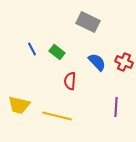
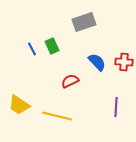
gray rectangle: moved 4 px left; rotated 45 degrees counterclockwise
green rectangle: moved 5 px left, 6 px up; rotated 28 degrees clockwise
red cross: rotated 18 degrees counterclockwise
red semicircle: rotated 60 degrees clockwise
yellow trapezoid: rotated 20 degrees clockwise
